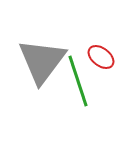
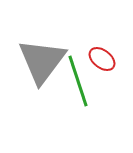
red ellipse: moved 1 px right, 2 px down
